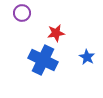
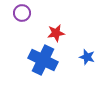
blue star: rotated 14 degrees counterclockwise
